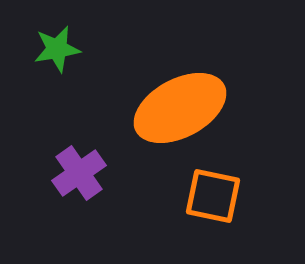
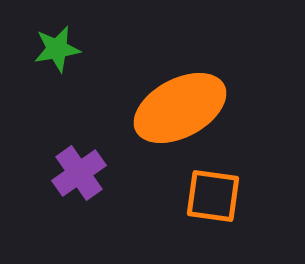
orange square: rotated 4 degrees counterclockwise
